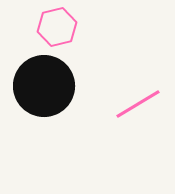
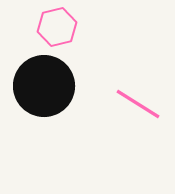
pink line: rotated 63 degrees clockwise
